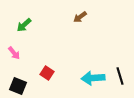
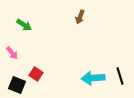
brown arrow: rotated 32 degrees counterclockwise
green arrow: rotated 105 degrees counterclockwise
pink arrow: moved 2 px left
red square: moved 11 px left, 1 px down
black square: moved 1 px left, 1 px up
